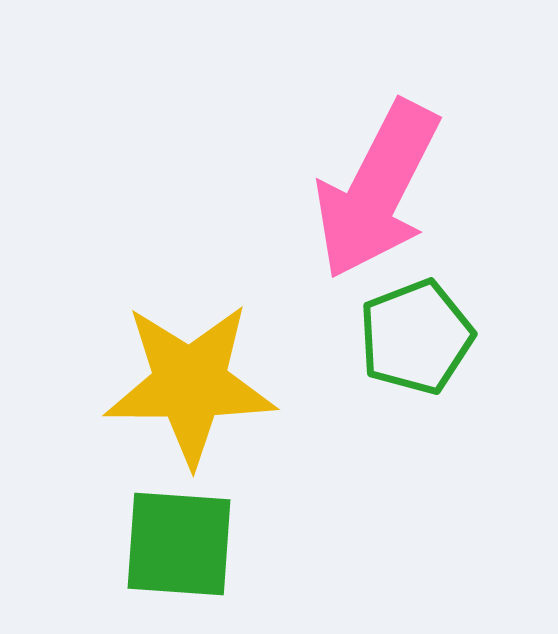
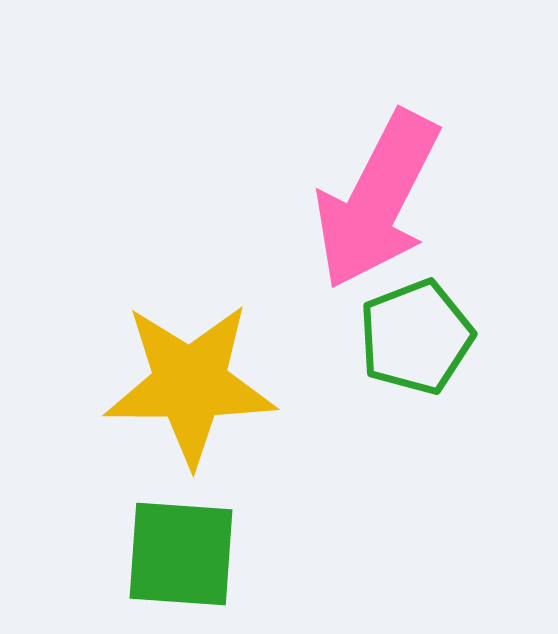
pink arrow: moved 10 px down
green square: moved 2 px right, 10 px down
